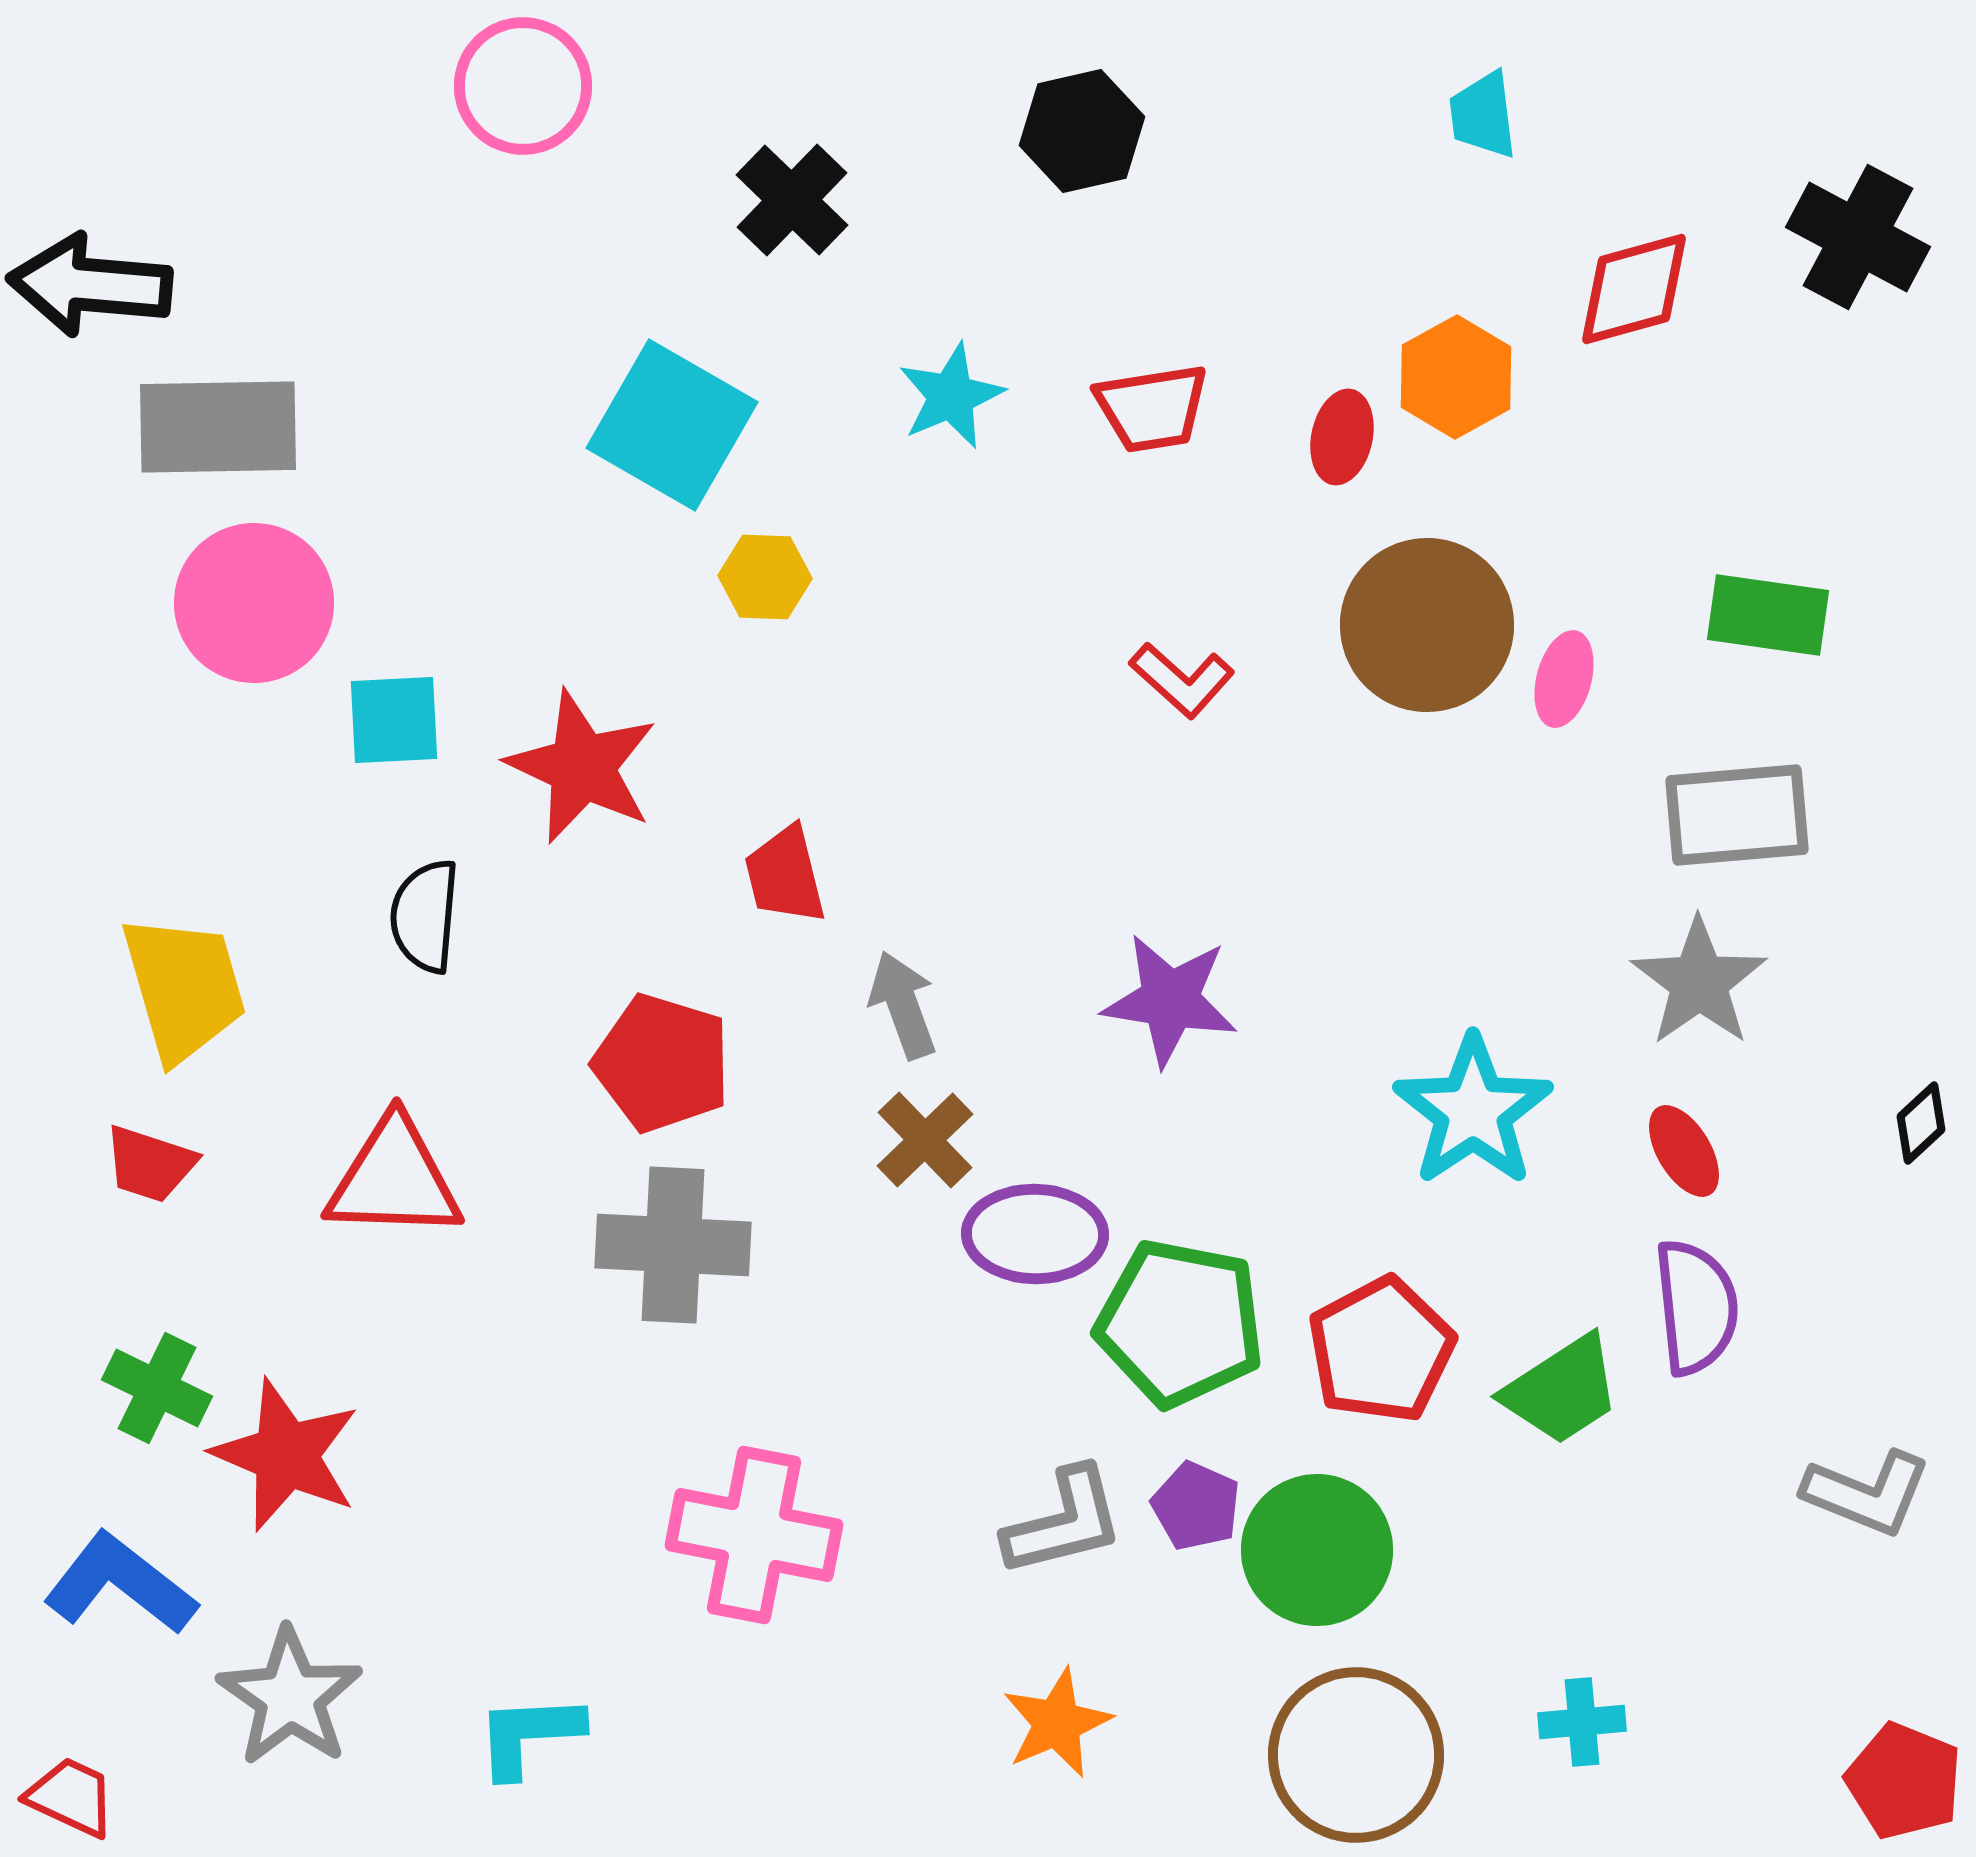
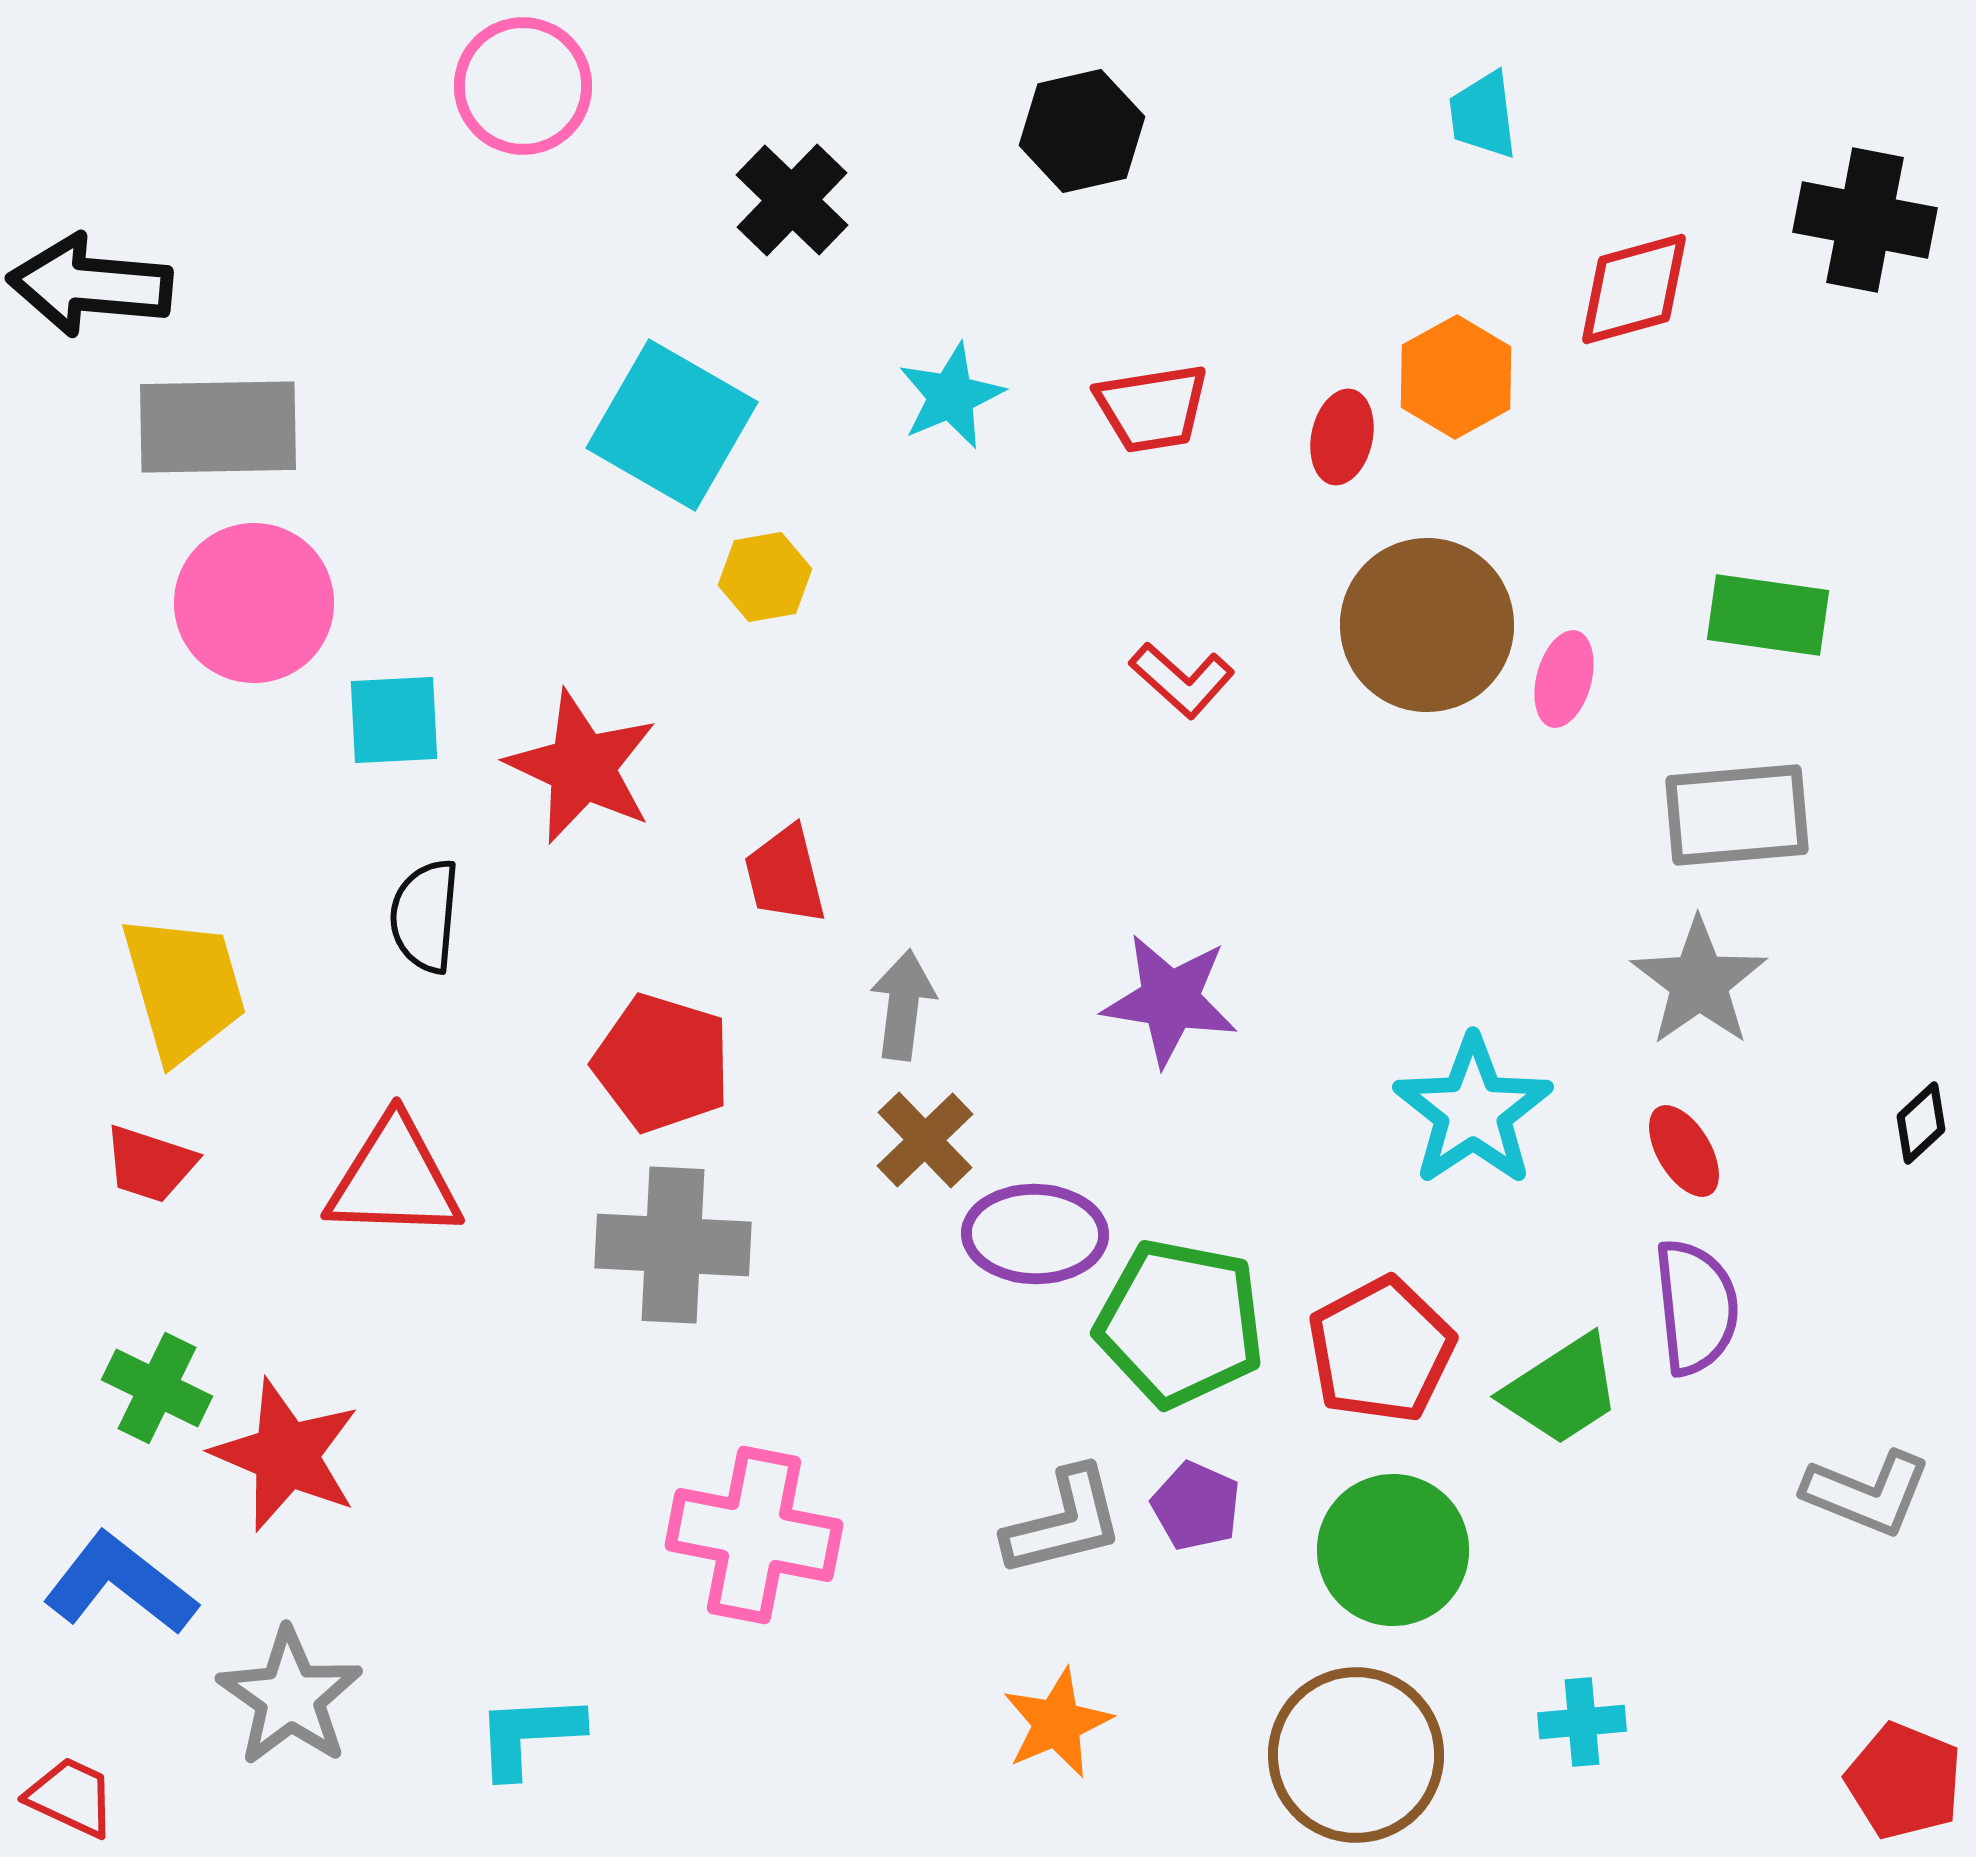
black cross at (1858, 237): moved 7 px right, 17 px up; rotated 17 degrees counterclockwise
yellow hexagon at (765, 577): rotated 12 degrees counterclockwise
gray arrow at (903, 1005): rotated 27 degrees clockwise
green circle at (1317, 1550): moved 76 px right
